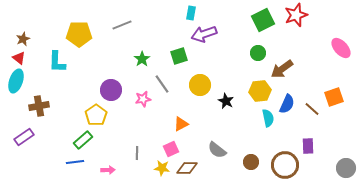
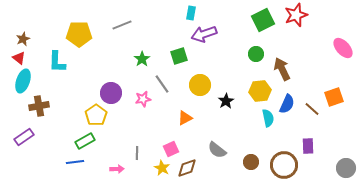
pink ellipse at (341, 48): moved 2 px right
green circle at (258, 53): moved 2 px left, 1 px down
brown arrow at (282, 69): rotated 100 degrees clockwise
cyan ellipse at (16, 81): moved 7 px right
purple circle at (111, 90): moved 3 px down
black star at (226, 101): rotated 14 degrees clockwise
orange triangle at (181, 124): moved 4 px right, 6 px up
green rectangle at (83, 140): moved 2 px right, 1 px down; rotated 12 degrees clockwise
brown circle at (285, 165): moved 1 px left
yellow star at (162, 168): rotated 21 degrees clockwise
brown diamond at (187, 168): rotated 20 degrees counterclockwise
pink arrow at (108, 170): moved 9 px right, 1 px up
